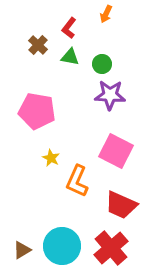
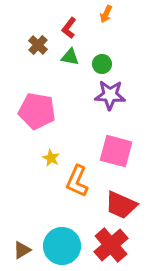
pink square: rotated 12 degrees counterclockwise
red cross: moved 3 px up
